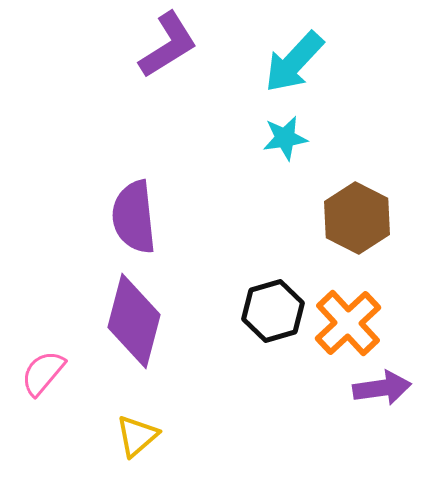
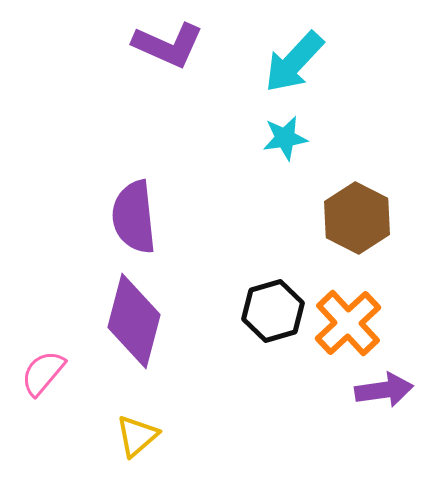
purple L-shape: rotated 56 degrees clockwise
purple arrow: moved 2 px right, 2 px down
